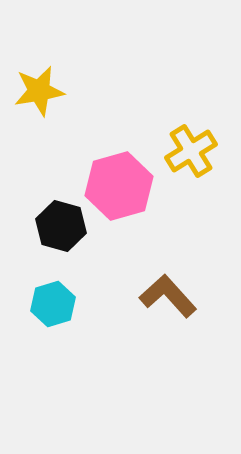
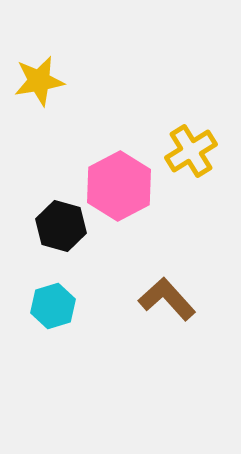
yellow star: moved 10 px up
pink hexagon: rotated 12 degrees counterclockwise
brown L-shape: moved 1 px left, 3 px down
cyan hexagon: moved 2 px down
